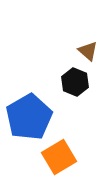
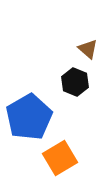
brown triangle: moved 2 px up
orange square: moved 1 px right, 1 px down
